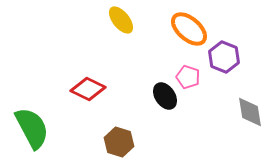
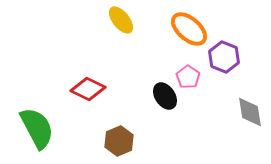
pink pentagon: rotated 15 degrees clockwise
green semicircle: moved 5 px right
brown hexagon: moved 1 px up; rotated 20 degrees clockwise
